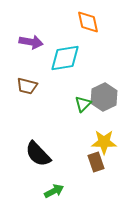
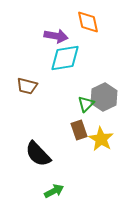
purple arrow: moved 25 px right, 6 px up
green triangle: moved 3 px right
yellow star: moved 3 px left, 3 px up; rotated 30 degrees clockwise
brown rectangle: moved 17 px left, 32 px up
